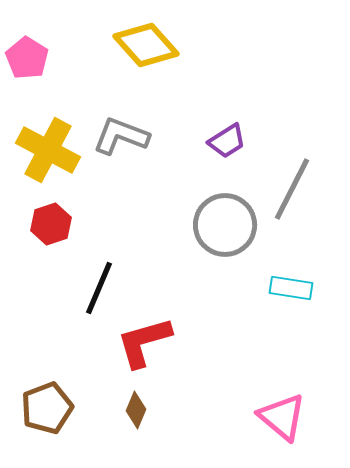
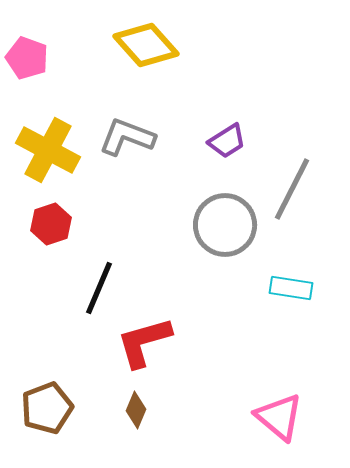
pink pentagon: rotated 12 degrees counterclockwise
gray L-shape: moved 6 px right, 1 px down
pink triangle: moved 3 px left
